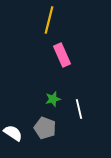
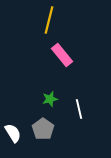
pink rectangle: rotated 15 degrees counterclockwise
green star: moved 3 px left
gray pentagon: moved 2 px left, 1 px down; rotated 15 degrees clockwise
white semicircle: rotated 24 degrees clockwise
